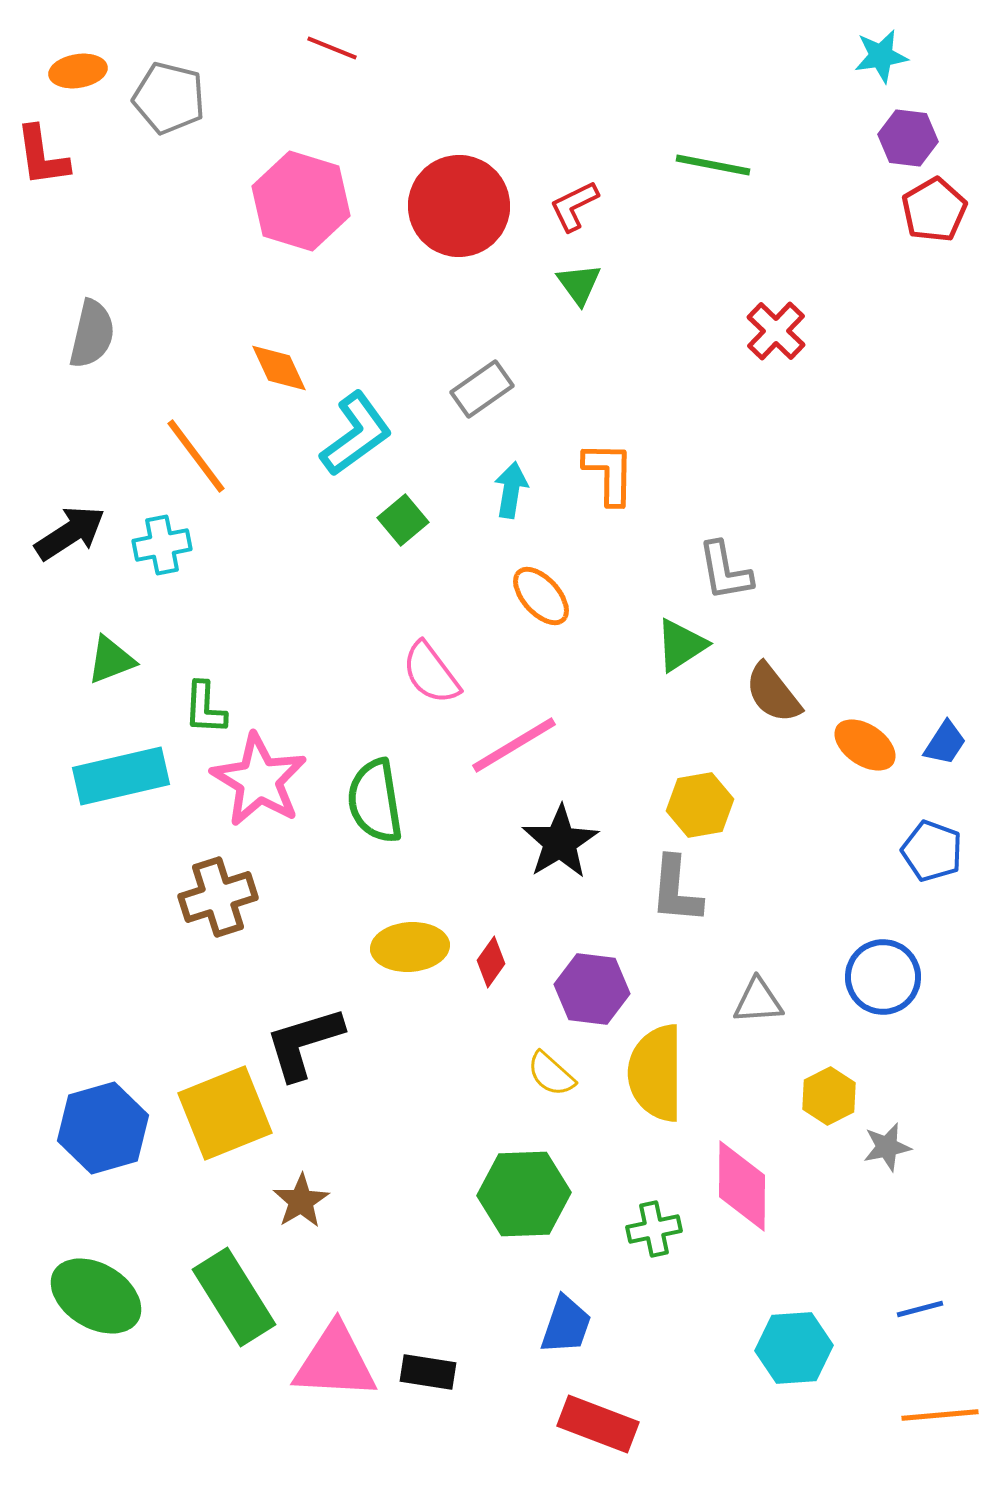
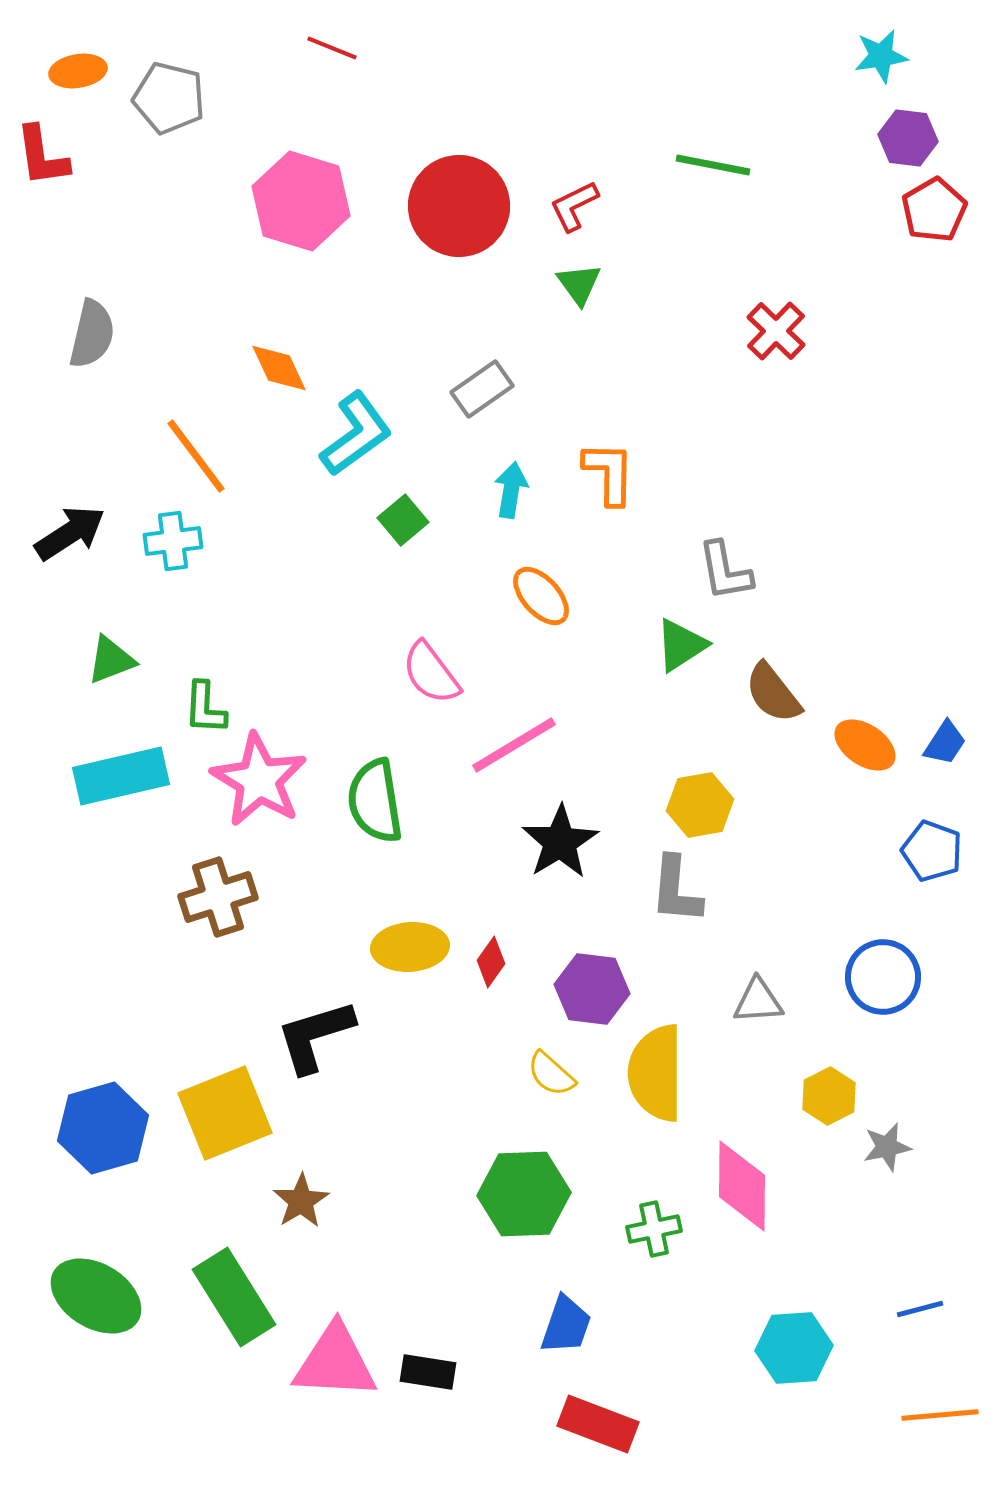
cyan cross at (162, 545): moved 11 px right, 4 px up; rotated 4 degrees clockwise
black L-shape at (304, 1043): moved 11 px right, 7 px up
